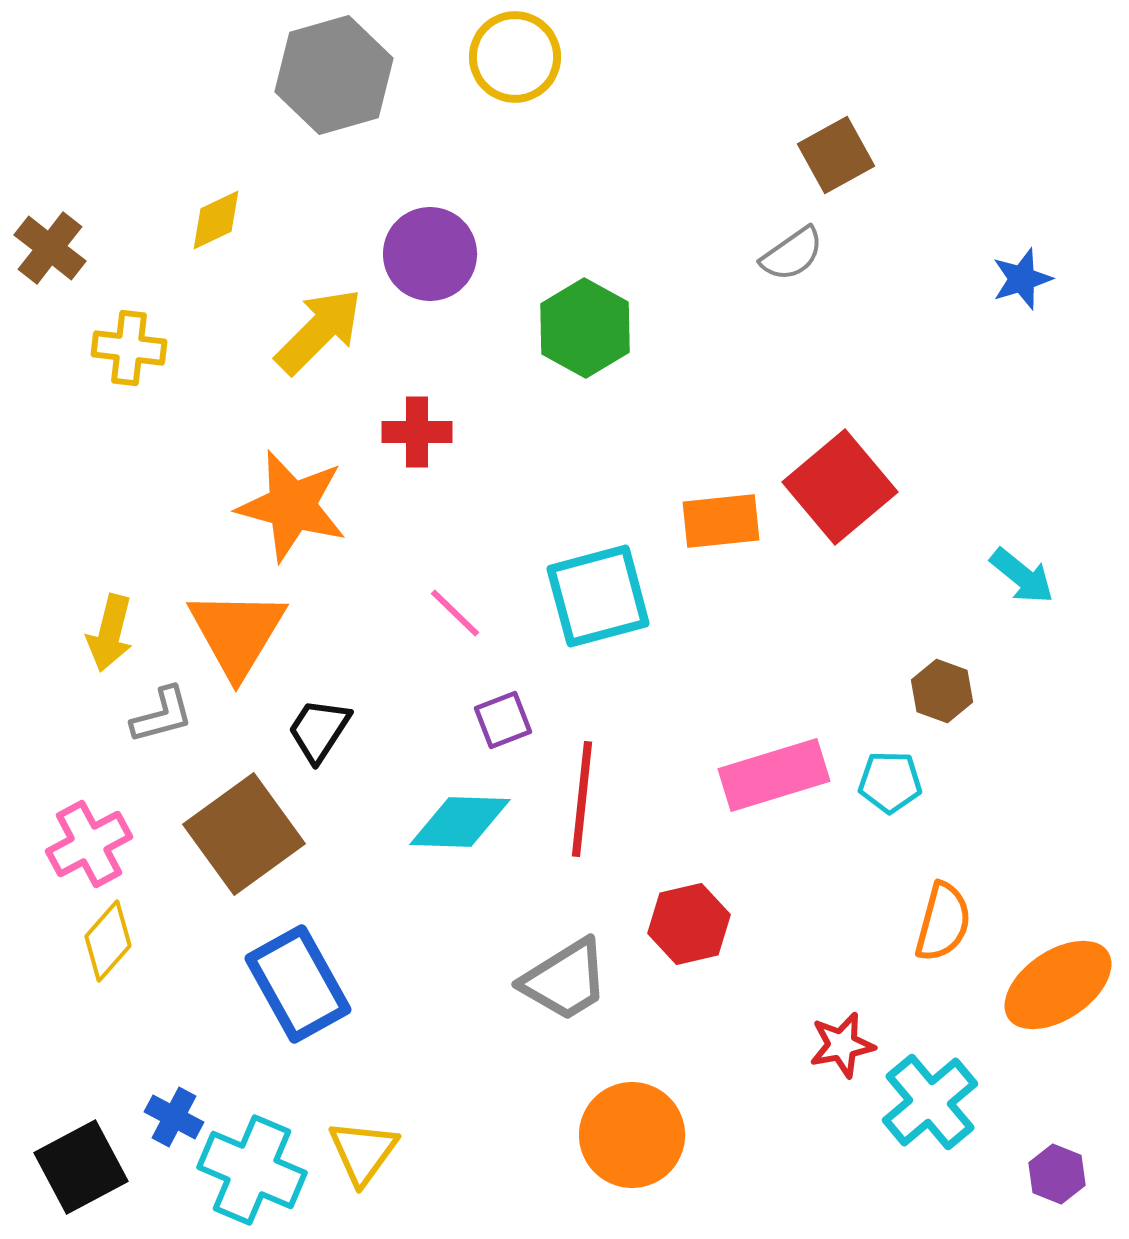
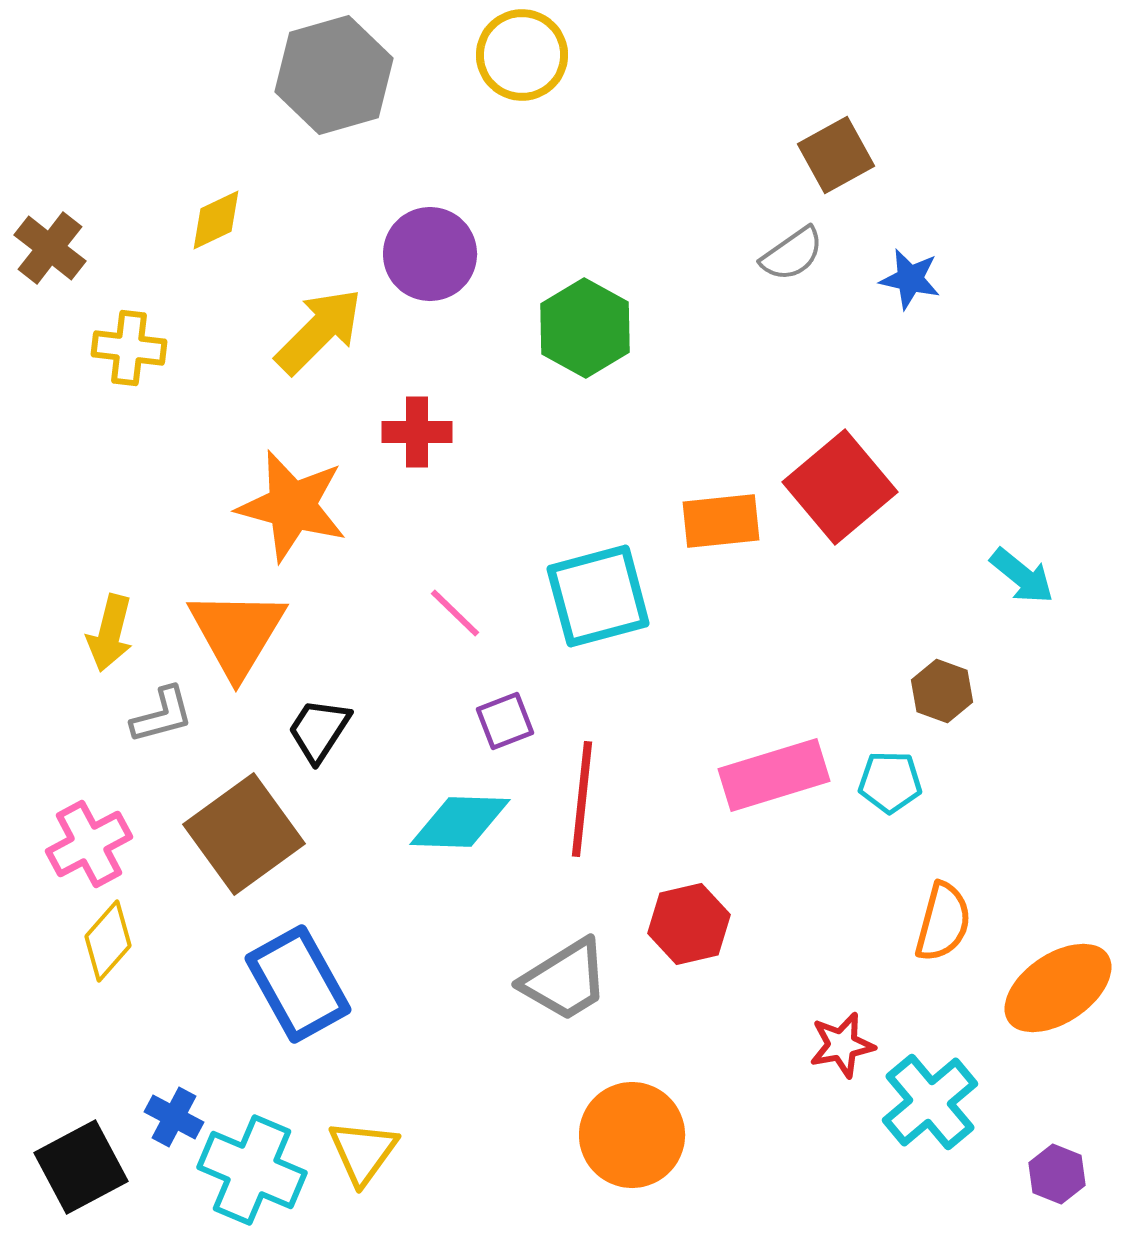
yellow circle at (515, 57): moved 7 px right, 2 px up
blue star at (1022, 279): moved 112 px left; rotated 30 degrees clockwise
purple square at (503, 720): moved 2 px right, 1 px down
orange ellipse at (1058, 985): moved 3 px down
